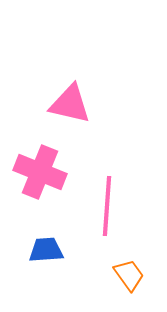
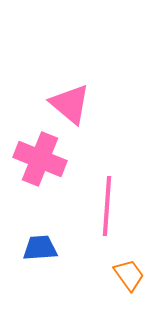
pink triangle: rotated 27 degrees clockwise
pink cross: moved 13 px up
blue trapezoid: moved 6 px left, 2 px up
